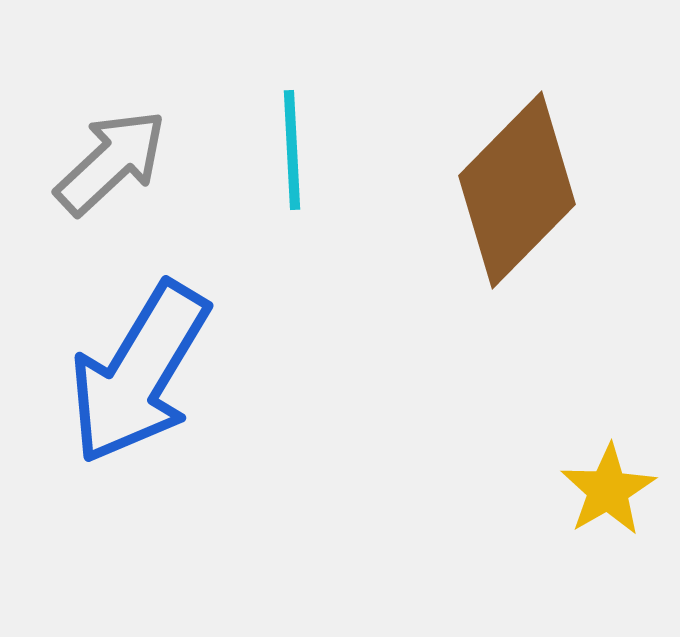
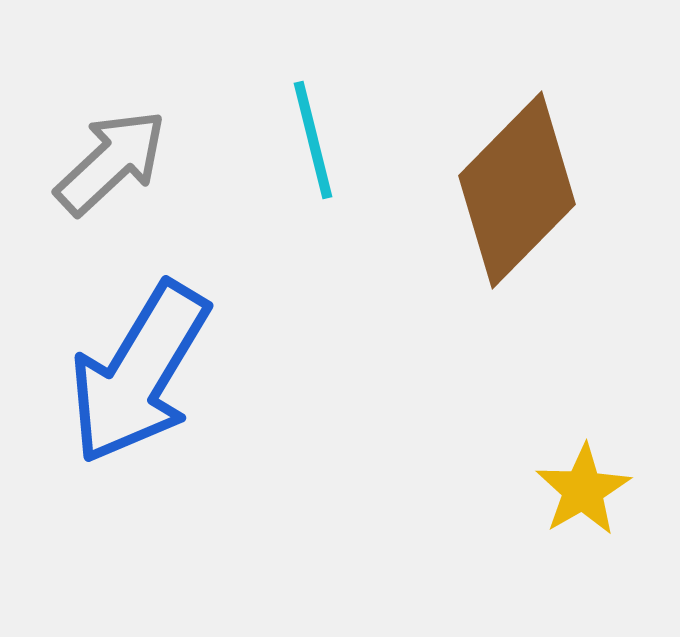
cyan line: moved 21 px right, 10 px up; rotated 11 degrees counterclockwise
yellow star: moved 25 px left
